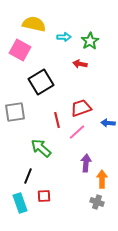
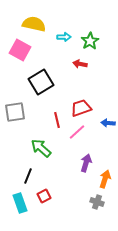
purple arrow: rotated 12 degrees clockwise
orange arrow: moved 3 px right; rotated 18 degrees clockwise
red square: rotated 24 degrees counterclockwise
